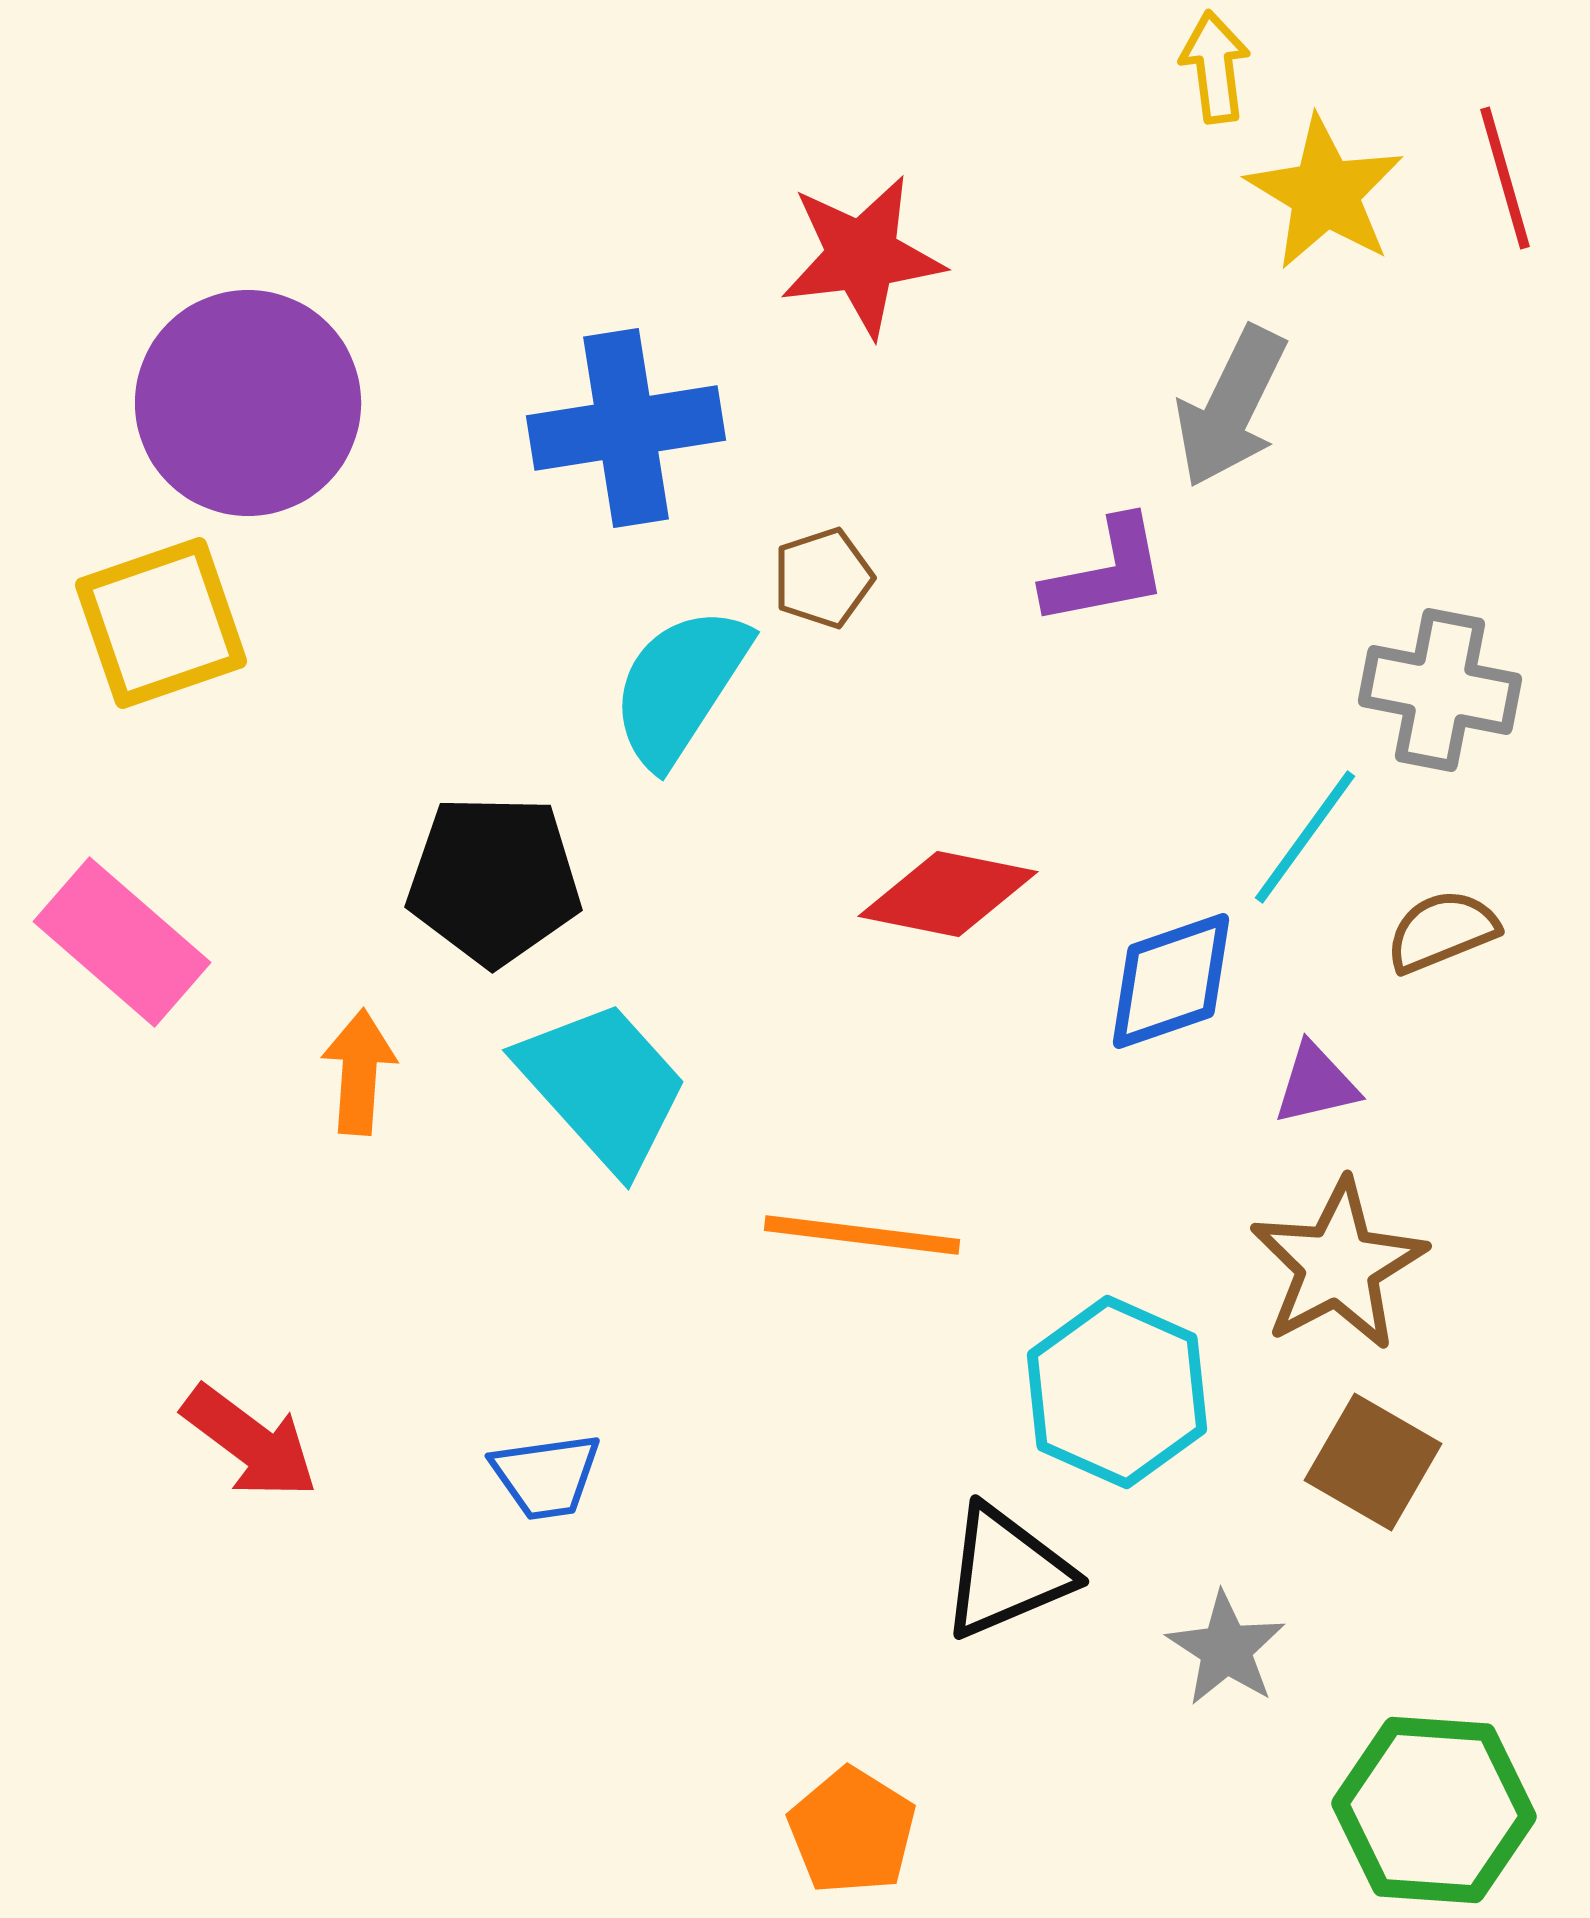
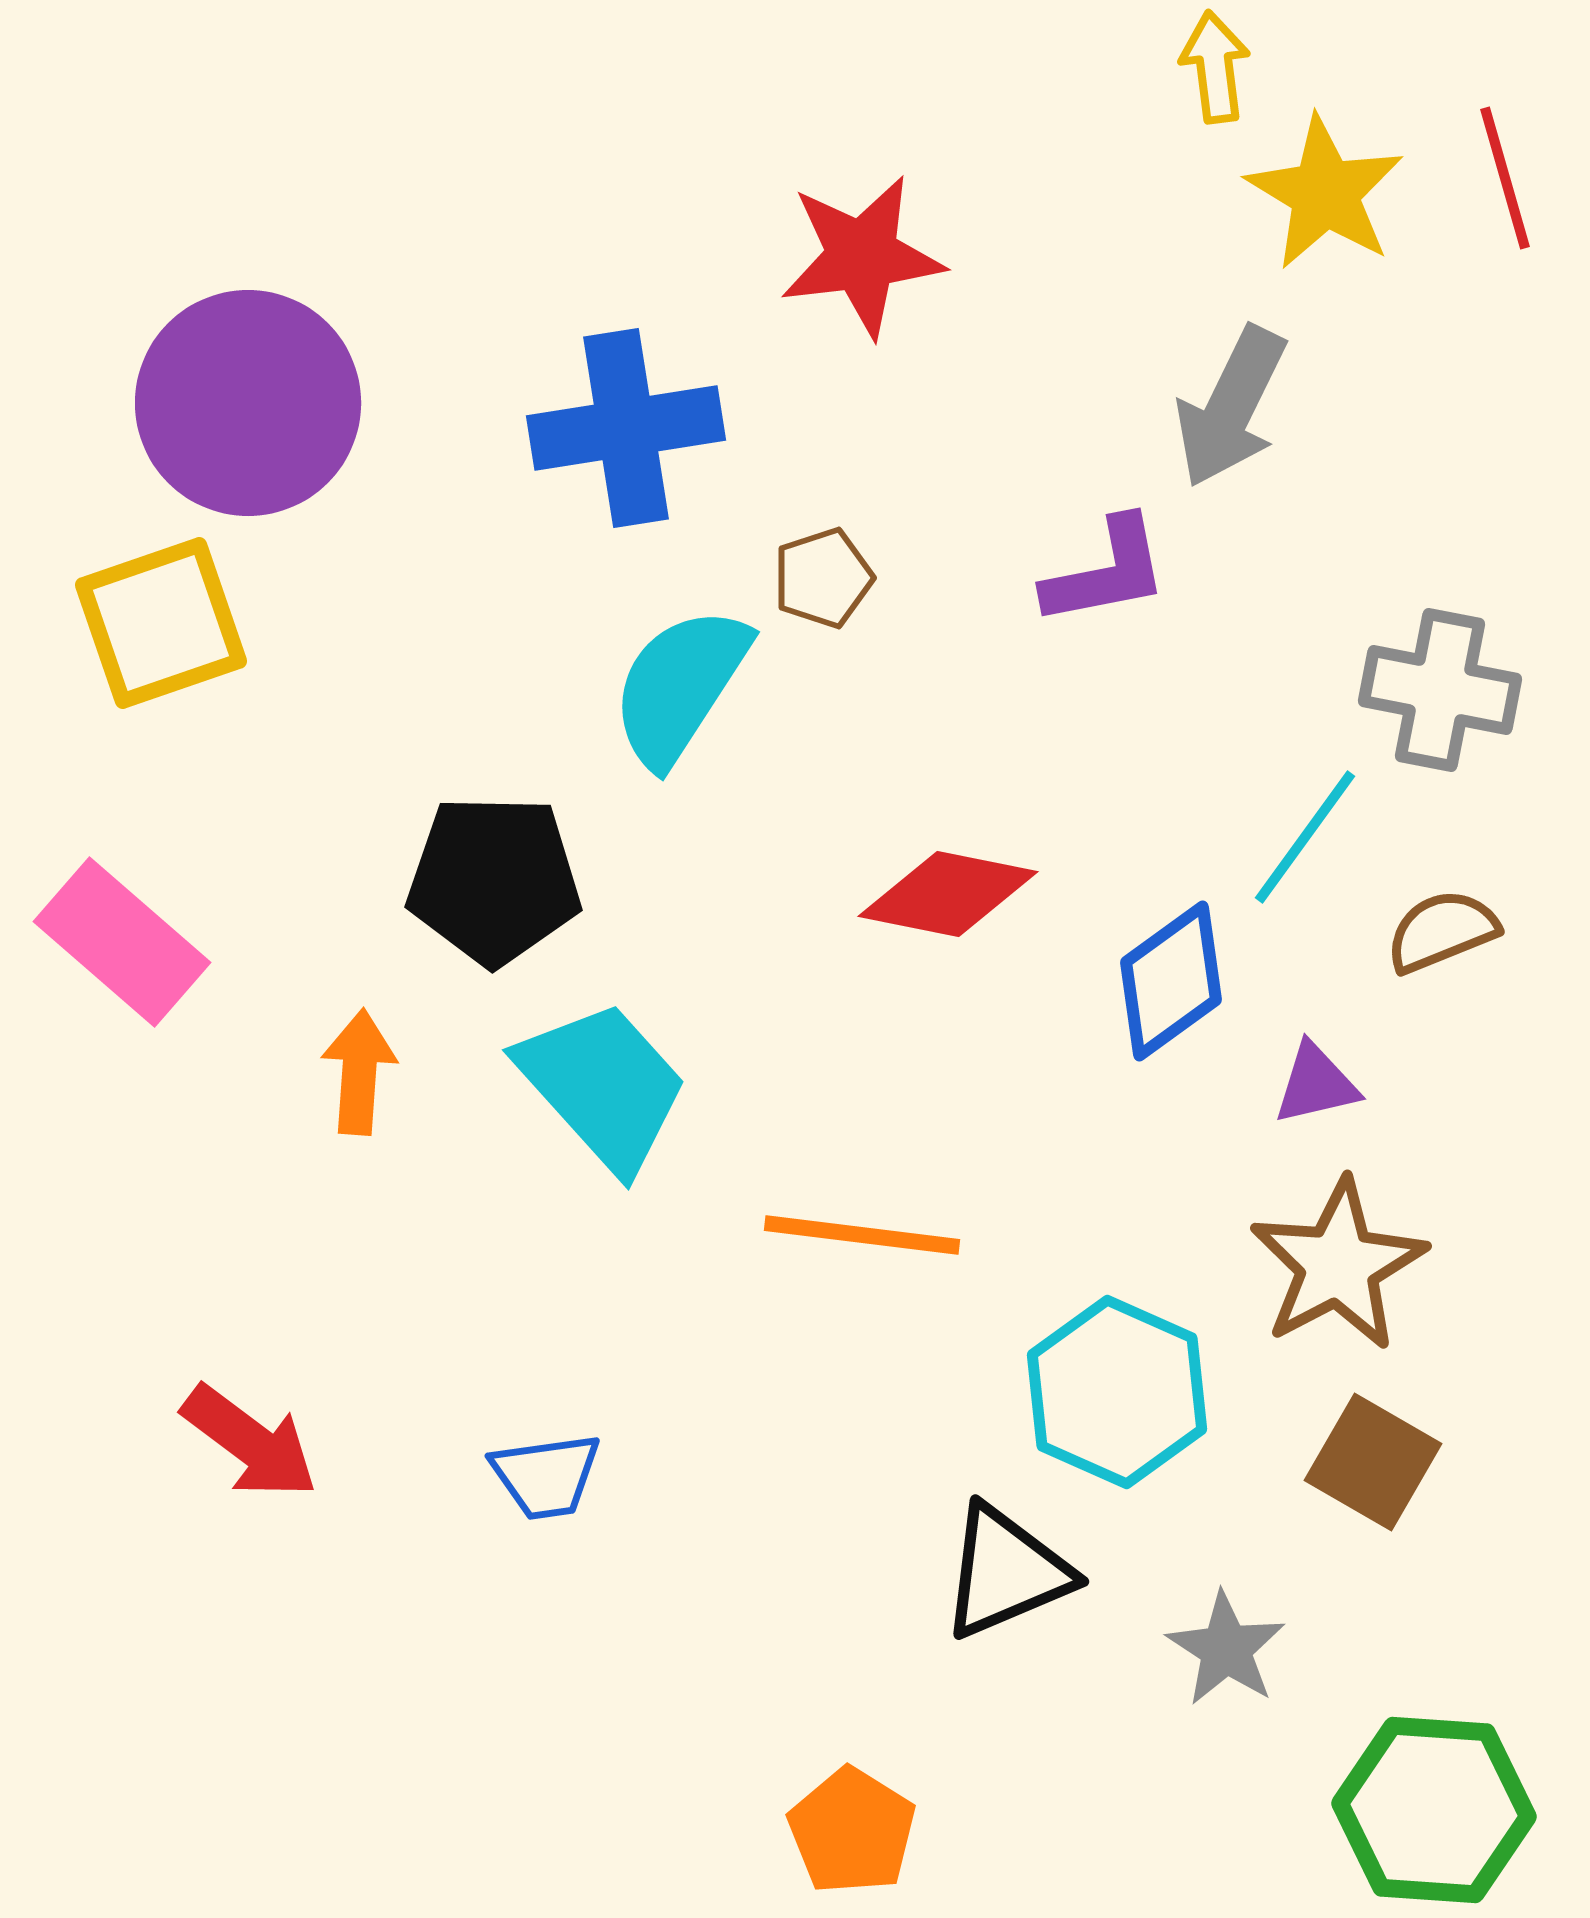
blue diamond: rotated 17 degrees counterclockwise
